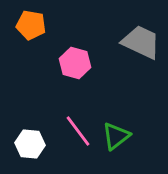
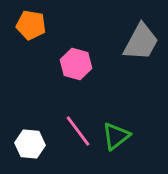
gray trapezoid: rotated 93 degrees clockwise
pink hexagon: moved 1 px right, 1 px down
